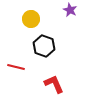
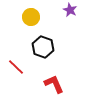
yellow circle: moved 2 px up
black hexagon: moved 1 px left, 1 px down
red line: rotated 30 degrees clockwise
